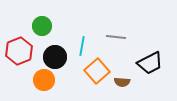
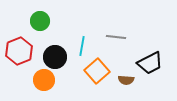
green circle: moved 2 px left, 5 px up
brown semicircle: moved 4 px right, 2 px up
